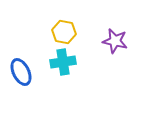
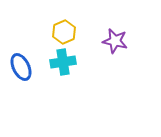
yellow hexagon: rotated 25 degrees clockwise
blue ellipse: moved 5 px up
